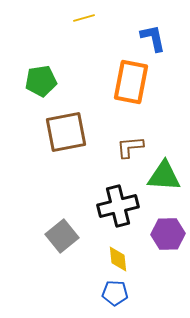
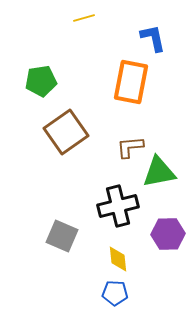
brown square: rotated 24 degrees counterclockwise
green triangle: moved 5 px left, 4 px up; rotated 15 degrees counterclockwise
gray square: rotated 28 degrees counterclockwise
